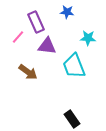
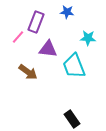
purple rectangle: rotated 45 degrees clockwise
purple triangle: moved 1 px right, 3 px down
